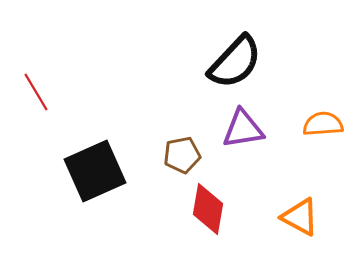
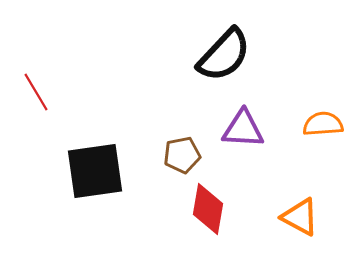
black semicircle: moved 11 px left, 7 px up
purple triangle: rotated 12 degrees clockwise
black square: rotated 16 degrees clockwise
